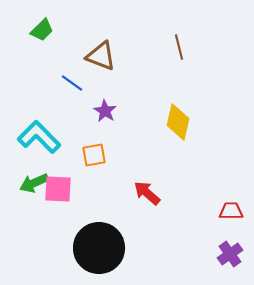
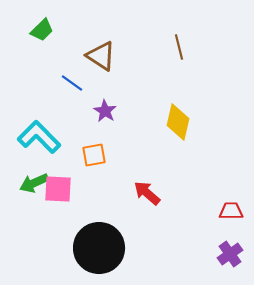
brown triangle: rotated 12 degrees clockwise
